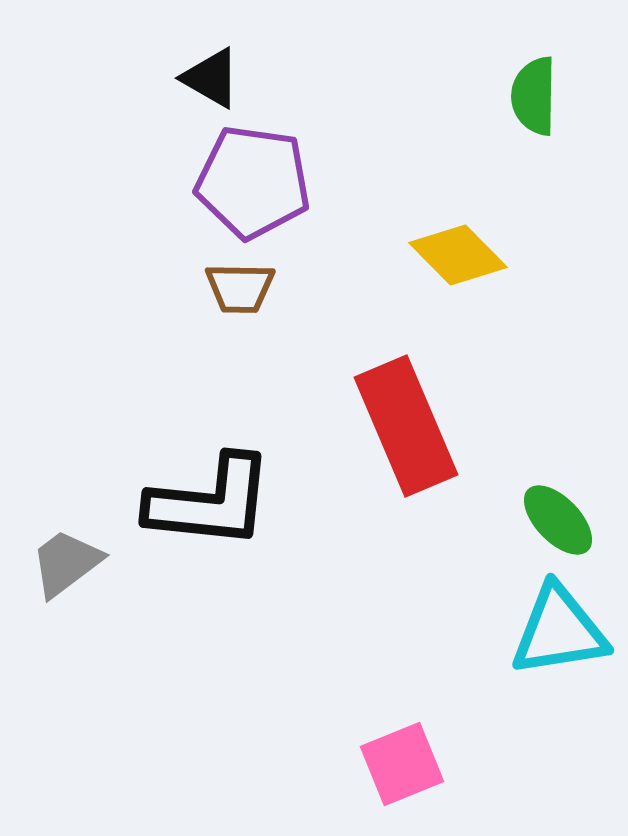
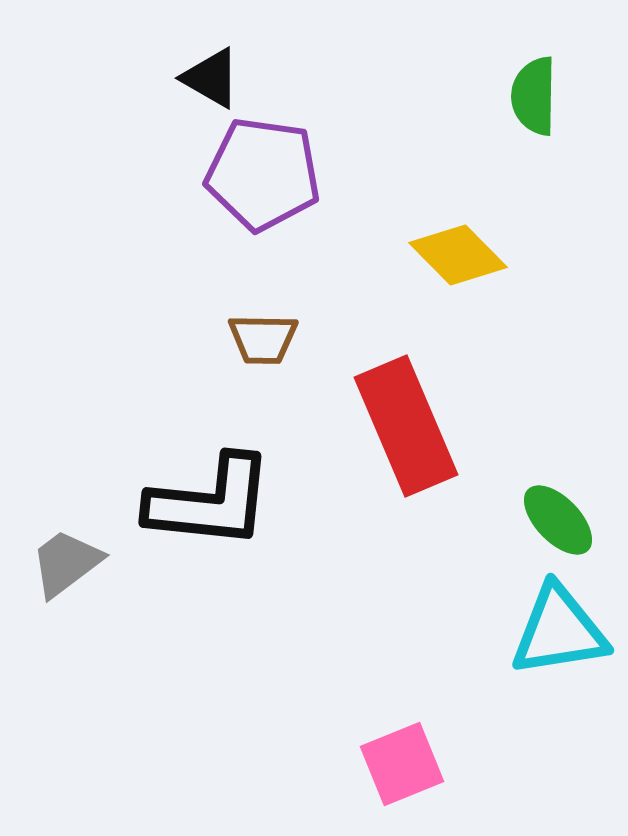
purple pentagon: moved 10 px right, 8 px up
brown trapezoid: moved 23 px right, 51 px down
